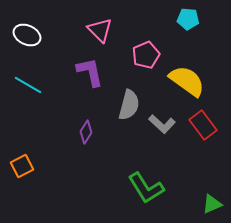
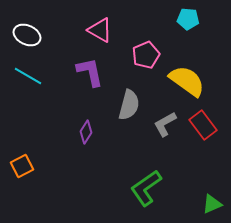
pink triangle: rotated 16 degrees counterclockwise
cyan line: moved 9 px up
gray L-shape: moved 3 px right; rotated 108 degrees clockwise
green L-shape: rotated 87 degrees clockwise
